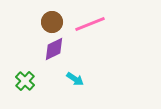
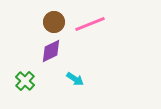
brown circle: moved 2 px right
purple diamond: moved 3 px left, 2 px down
